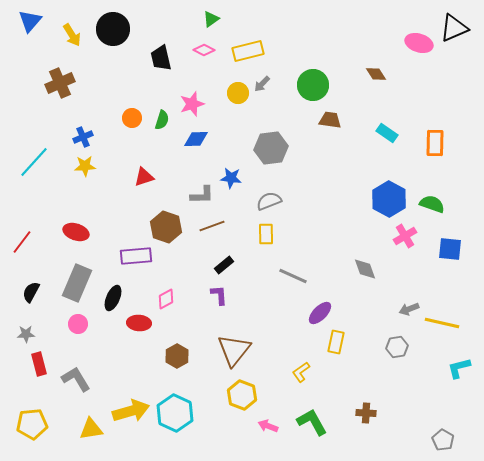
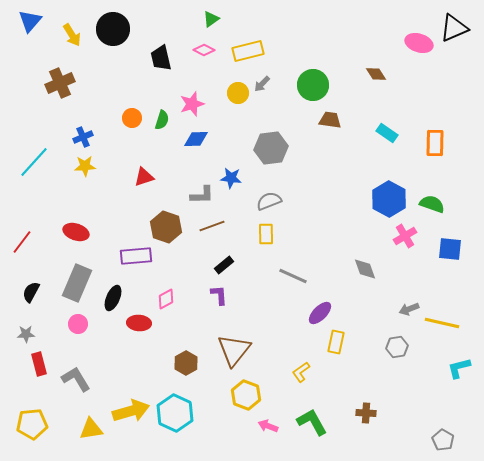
brown hexagon at (177, 356): moved 9 px right, 7 px down
yellow hexagon at (242, 395): moved 4 px right
